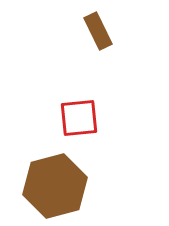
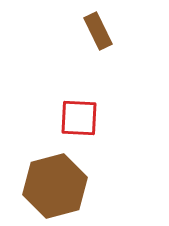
red square: rotated 9 degrees clockwise
